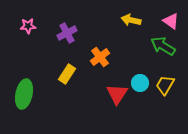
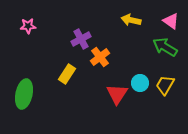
purple cross: moved 14 px right, 6 px down
green arrow: moved 2 px right, 1 px down
